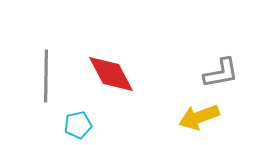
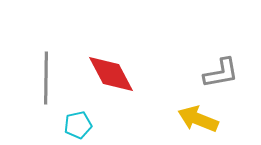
gray line: moved 2 px down
yellow arrow: moved 1 px left, 2 px down; rotated 42 degrees clockwise
